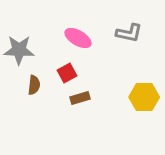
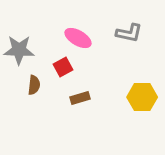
red square: moved 4 px left, 6 px up
yellow hexagon: moved 2 px left
